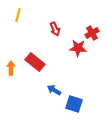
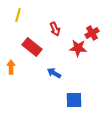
red rectangle: moved 3 px left, 15 px up
orange arrow: moved 1 px up
blue arrow: moved 17 px up
blue square: moved 4 px up; rotated 18 degrees counterclockwise
